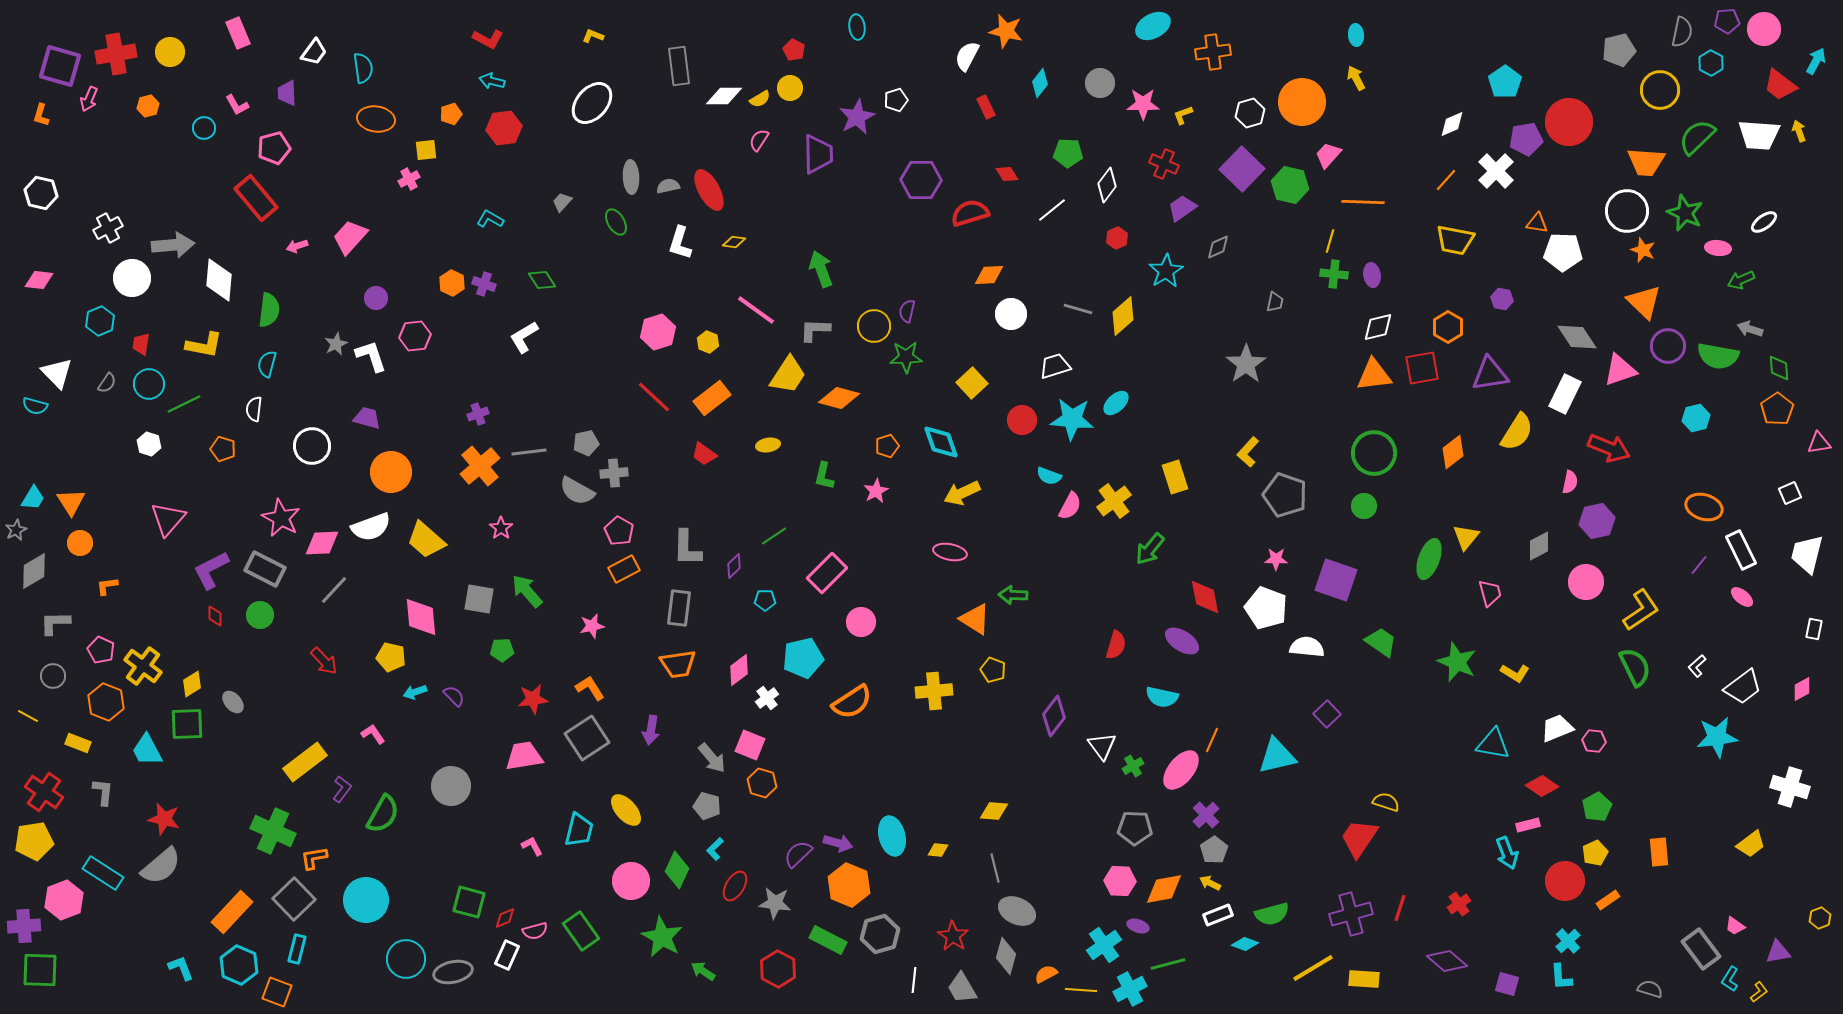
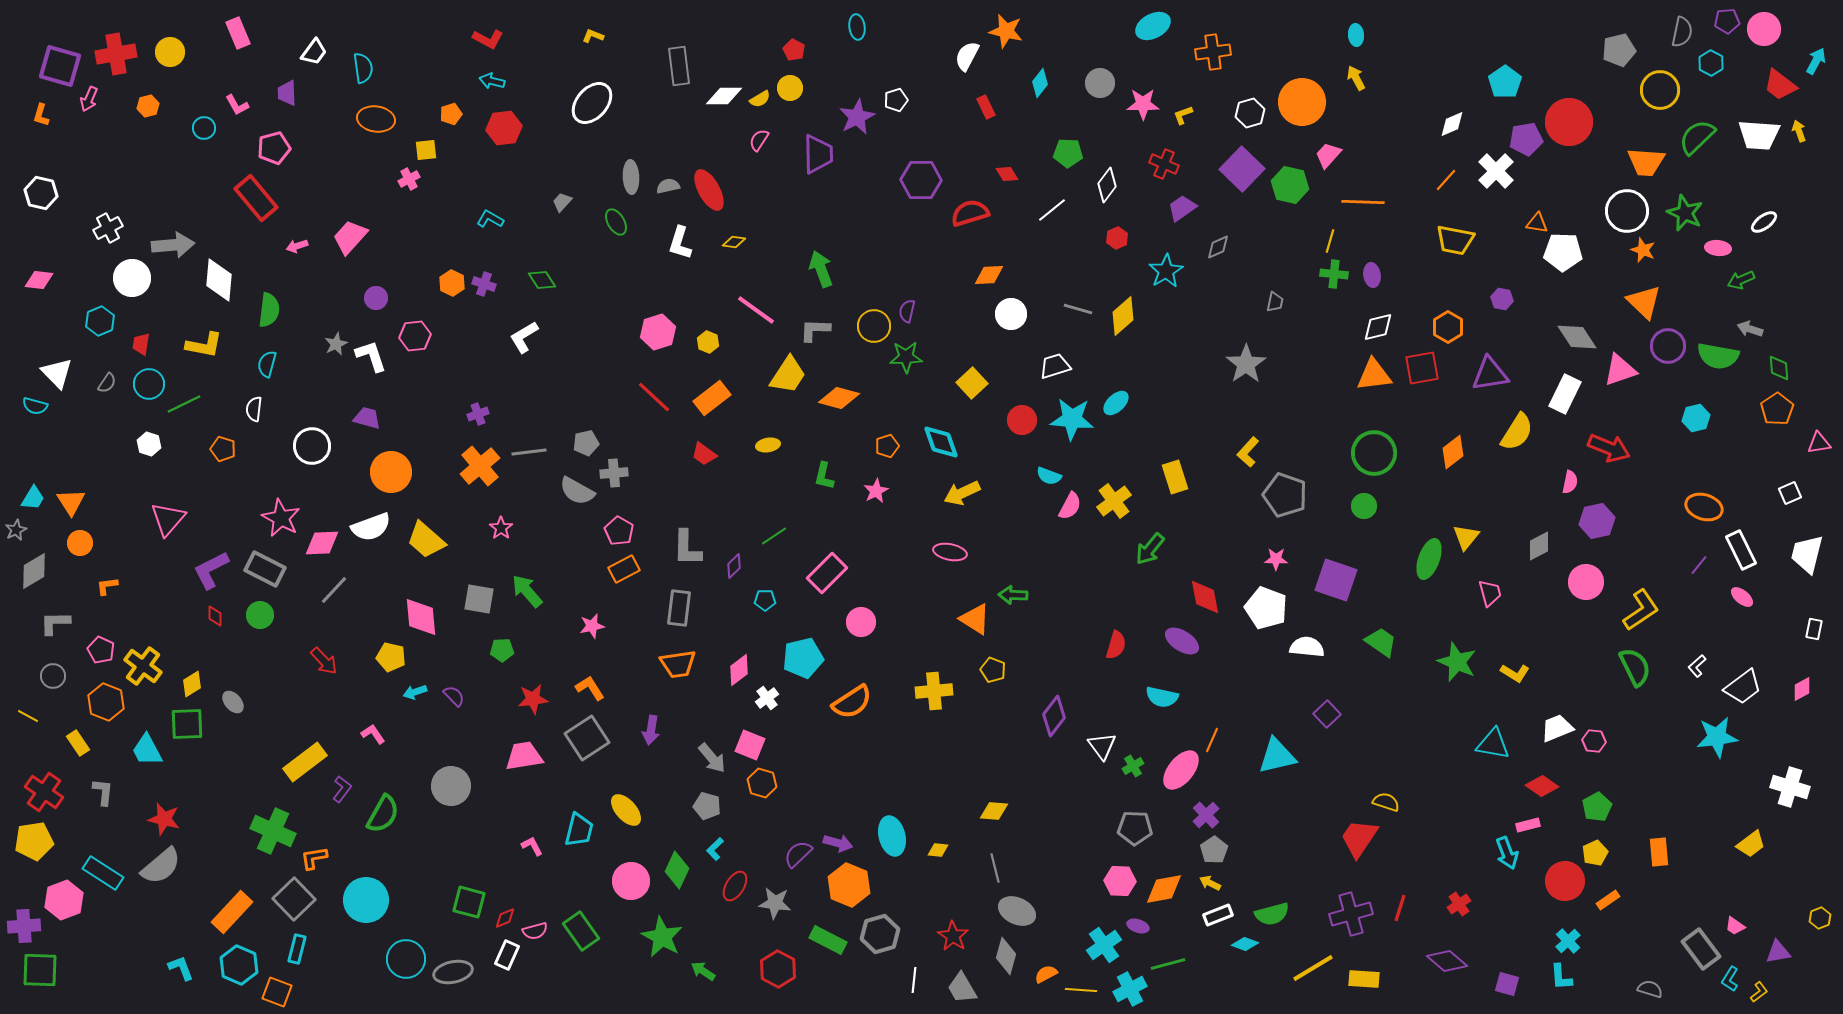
yellow rectangle at (78, 743): rotated 35 degrees clockwise
